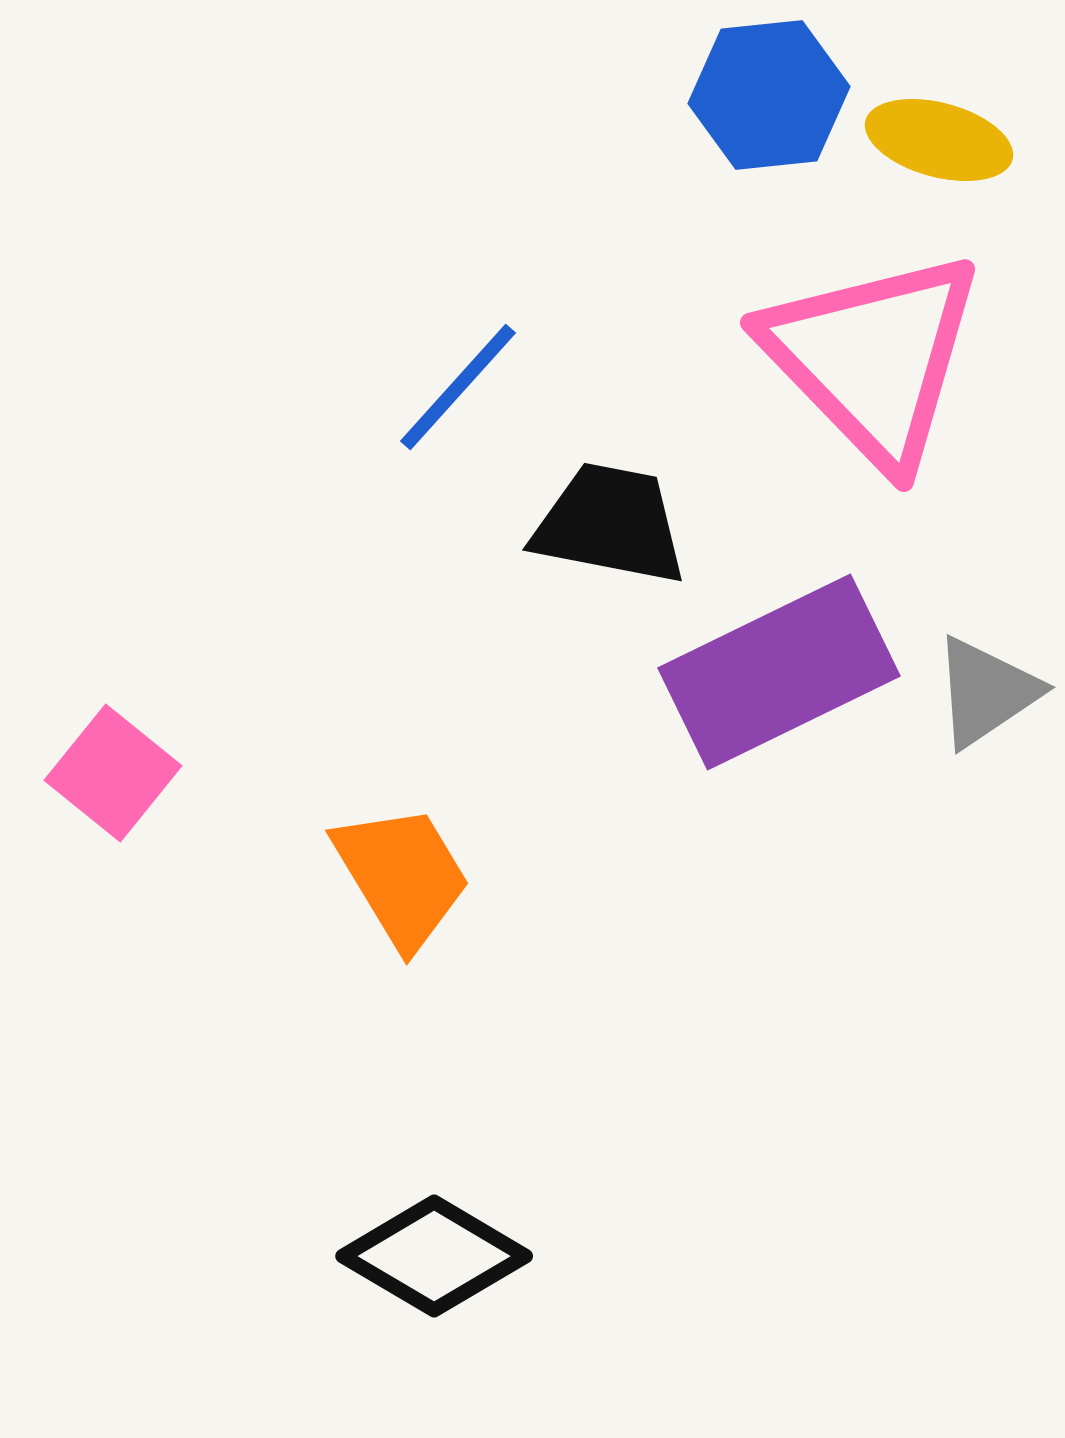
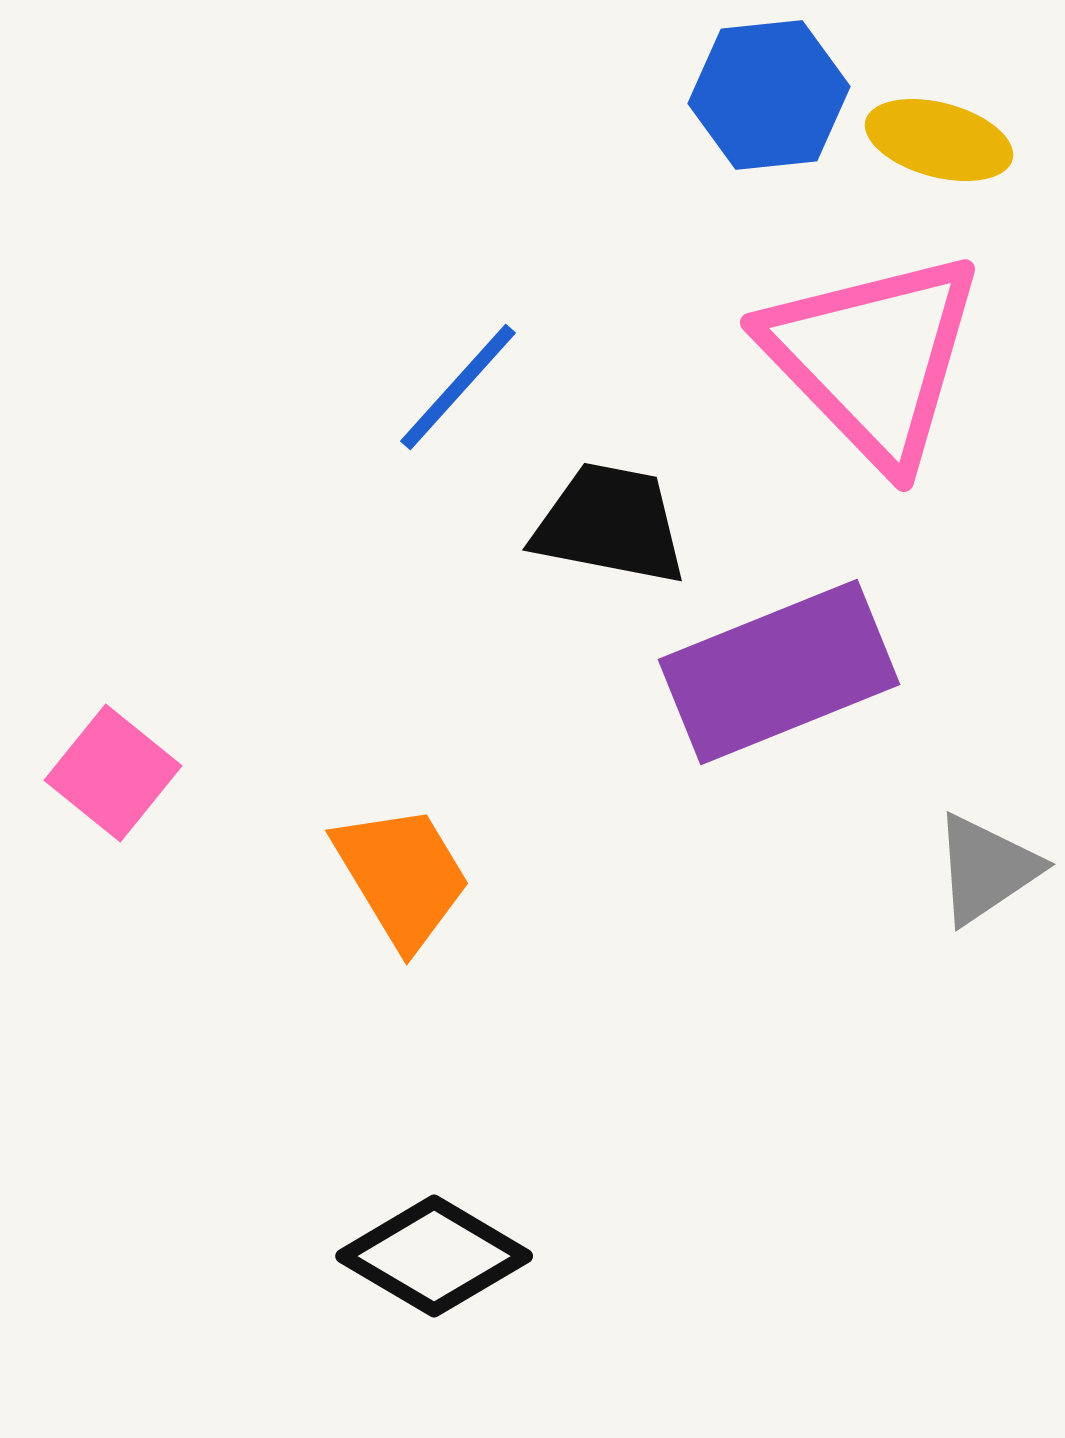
purple rectangle: rotated 4 degrees clockwise
gray triangle: moved 177 px down
